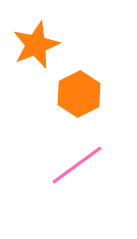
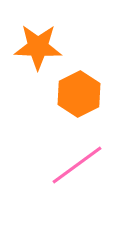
orange star: moved 2 px right, 2 px down; rotated 24 degrees clockwise
